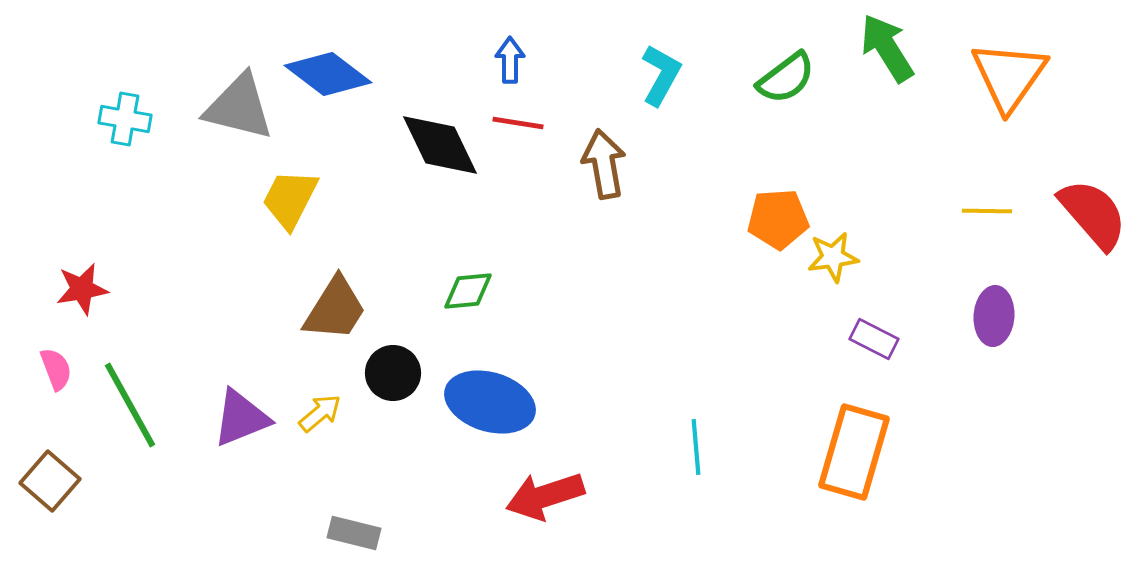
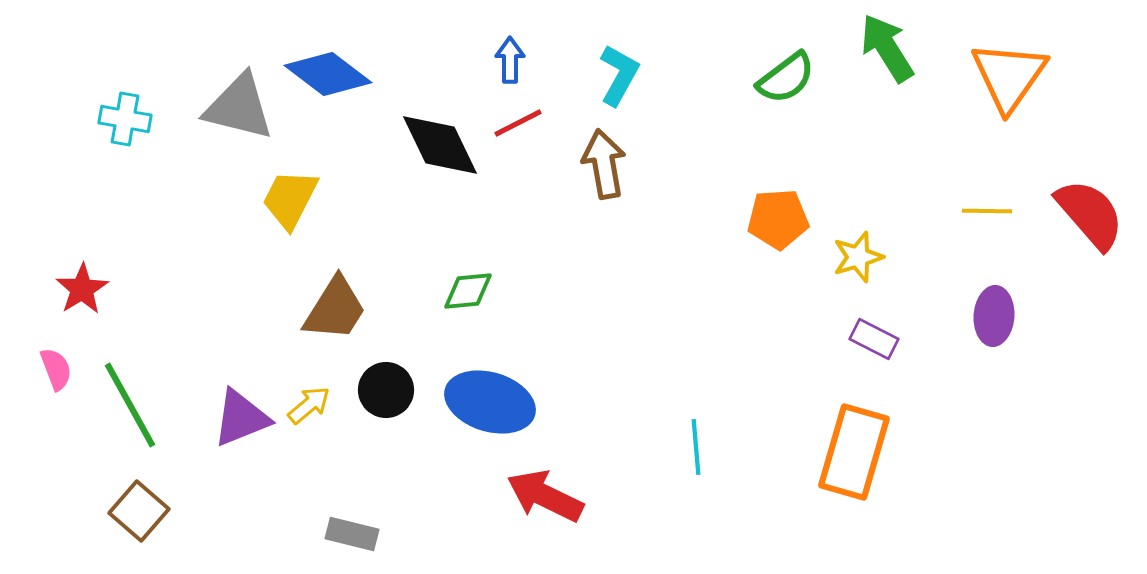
cyan L-shape: moved 42 px left
red line: rotated 36 degrees counterclockwise
red semicircle: moved 3 px left
yellow star: moved 25 px right; rotated 9 degrees counterclockwise
red star: rotated 22 degrees counterclockwise
black circle: moved 7 px left, 17 px down
yellow arrow: moved 11 px left, 8 px up
brown square: moved 89 px right, 30 px down
red arrow: rotated 44 degrees clockwise
gray rectangle: moved 2 px left, 1 px down
